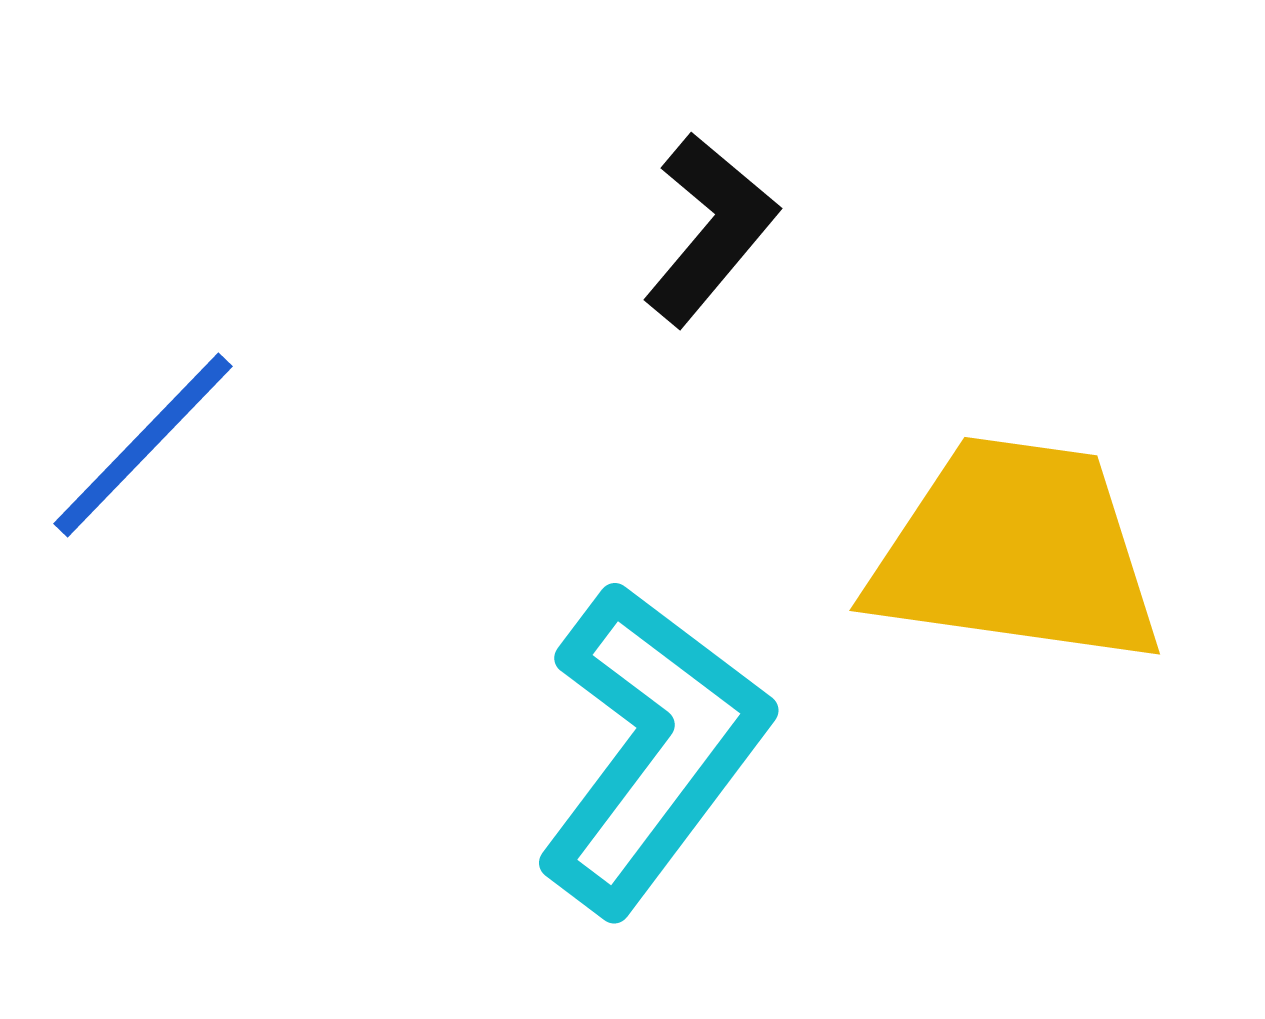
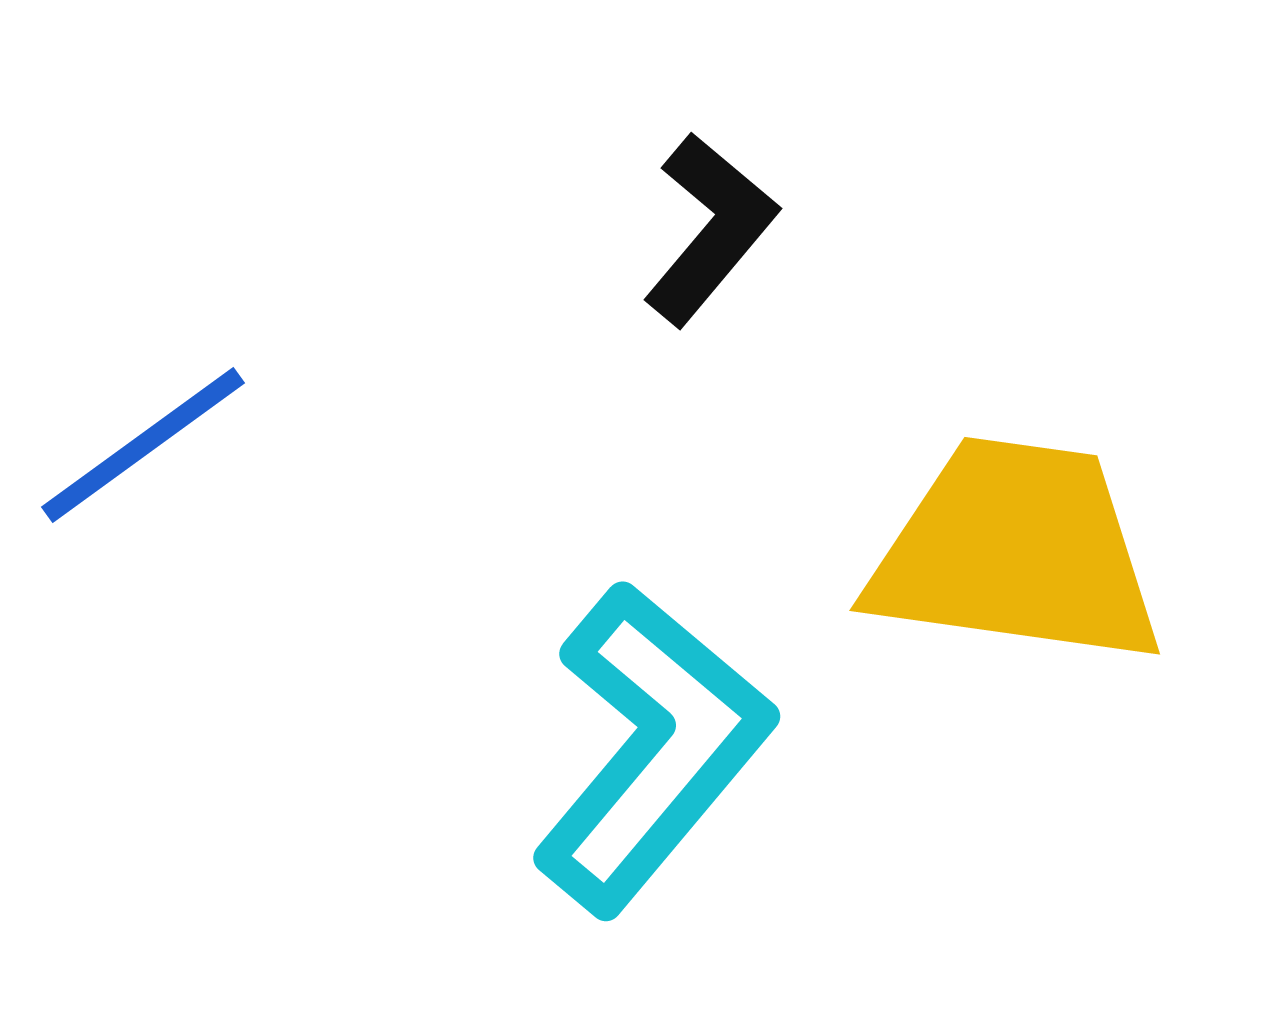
blue line: rotated 10 degrees clockwise
cyan L-shape: rotated 3 degrees clockwise
